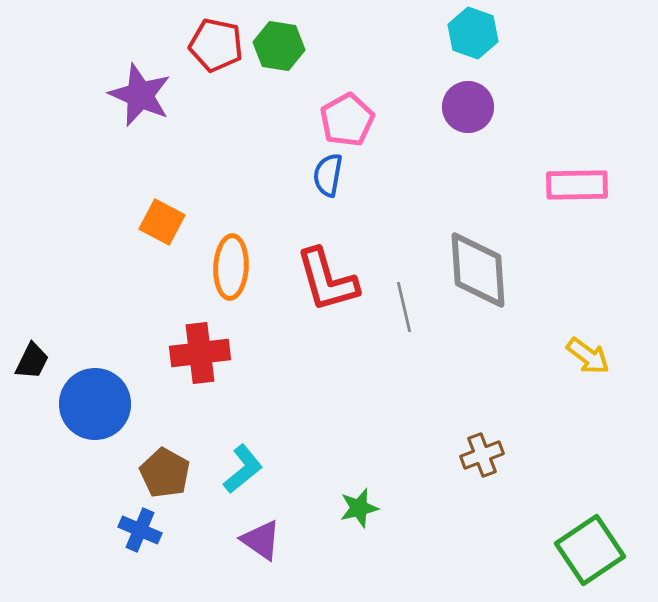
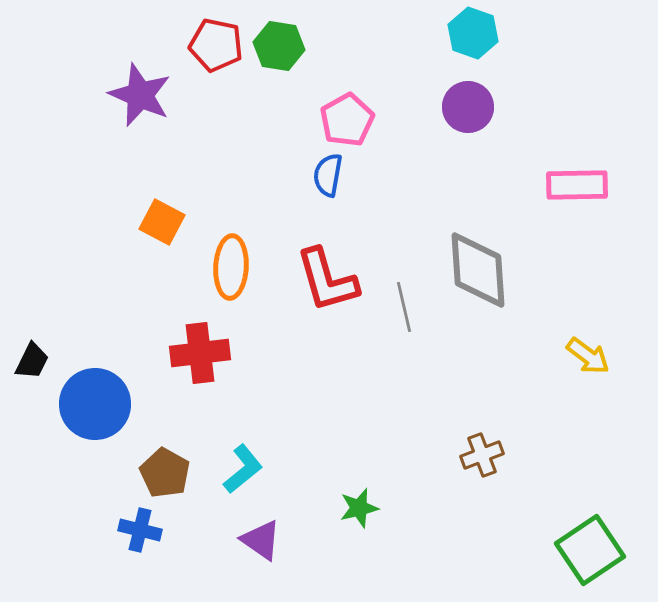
blue cross: rotated 9 degrees counterclockwise
